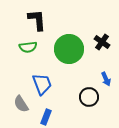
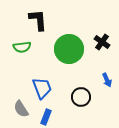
black L-shape: moved 1 px right
green semicircle: moved 6 px left
blue arrow: moved 1 px right, 1 px down
blue trapezoid: moved 4 px down
black circle: moved 8 px left
gray semicircle: moved 5 px down
